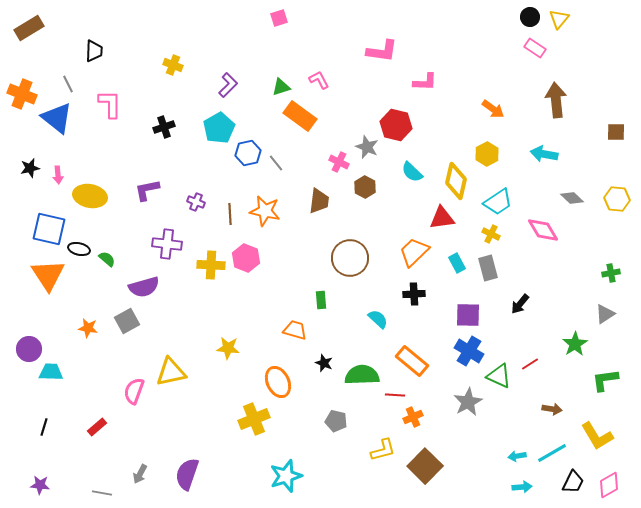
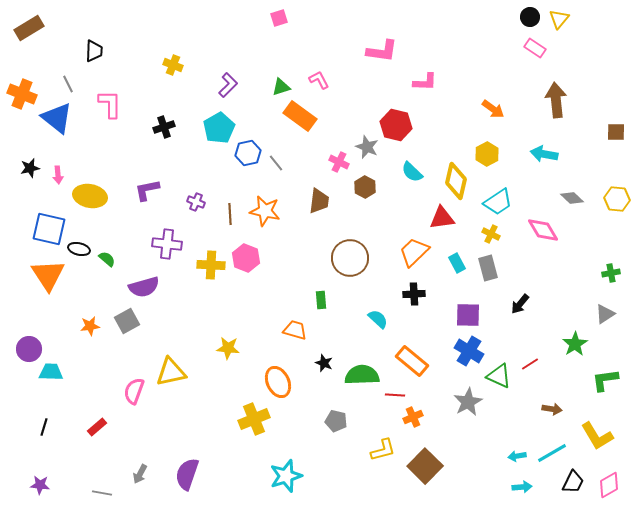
orange star at (88, 328): moved 2 px right, 2 px up; rotated 18 degrees counterclockwise
